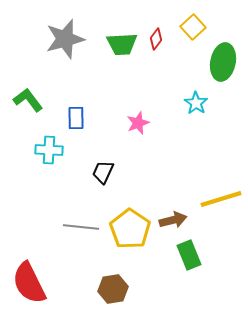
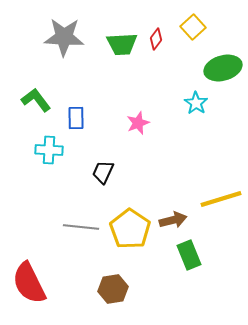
gray star: moved 1 px left, 2 px up; rotated 18 degrees clockwise
green ellipse: moved 6 px down; rotated 63 degrees clockwise
green L-shape: moved 8 px right
